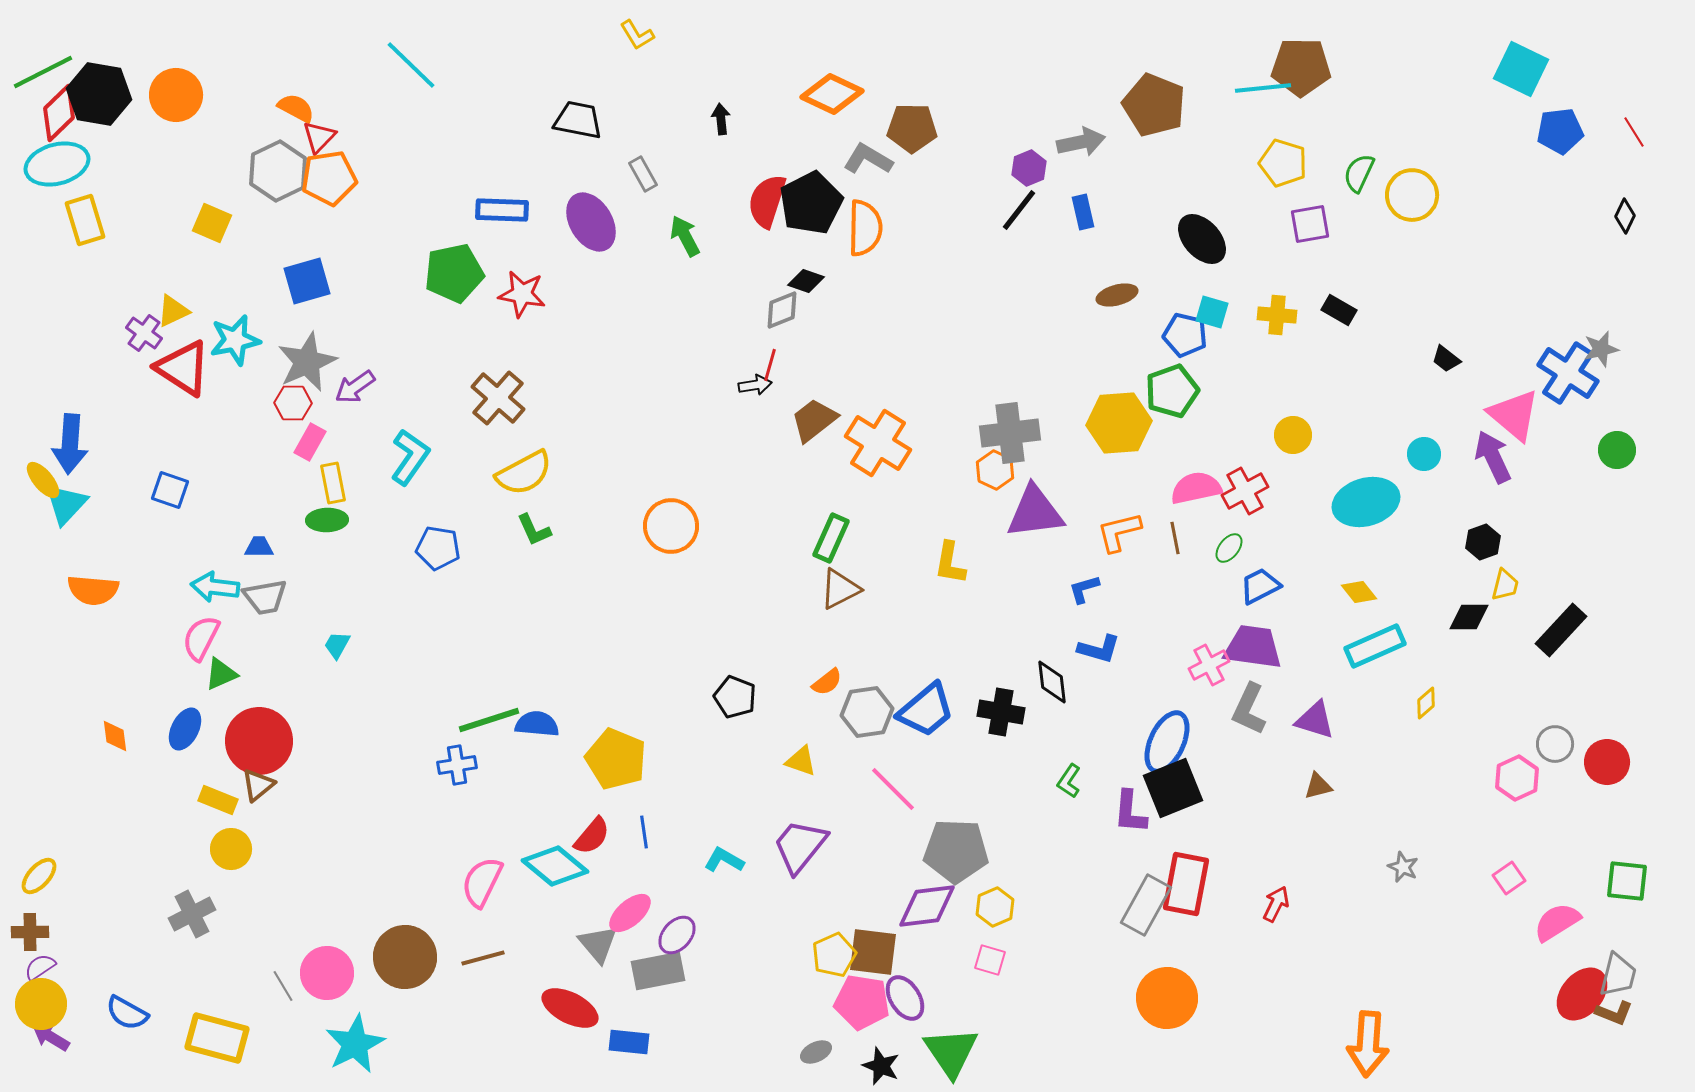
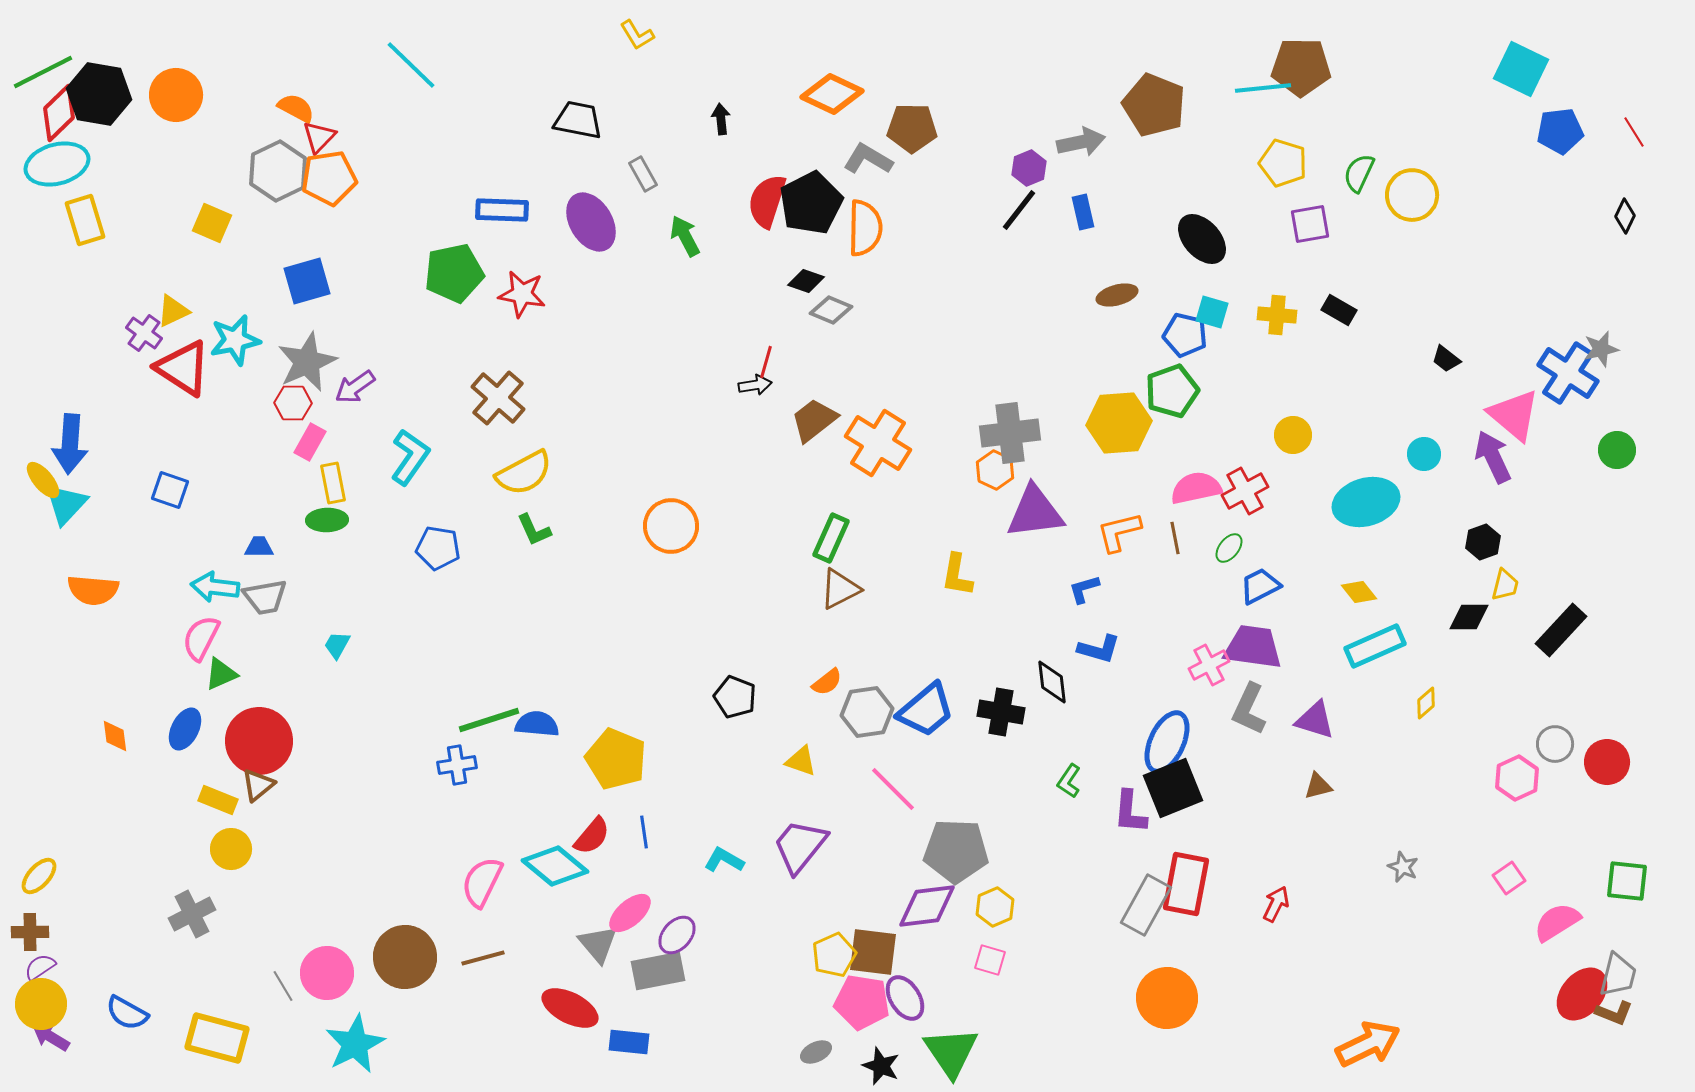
gray diamond at (782, 310): moved 49 px right; rotated 45 degrees clockwise
red line at (770, 365): moved 4 px left, 3 px up
yellow L-shape at (950, 563): moved 7 px right, 12 px down
orange arrow at (1368, 1044): rotated 120 degrees counterclockwise
